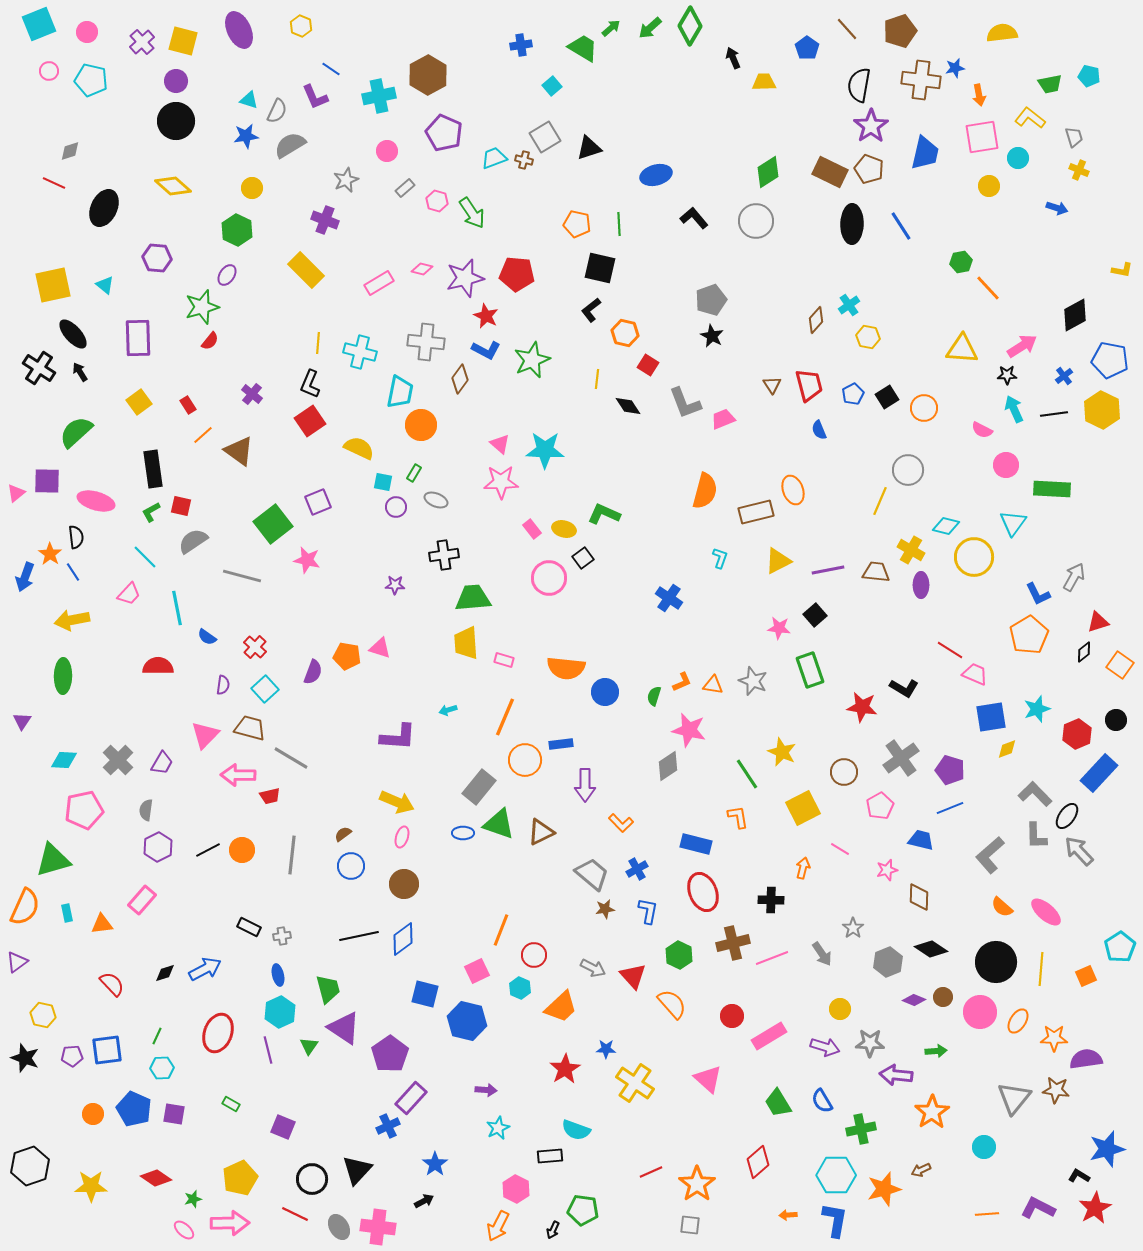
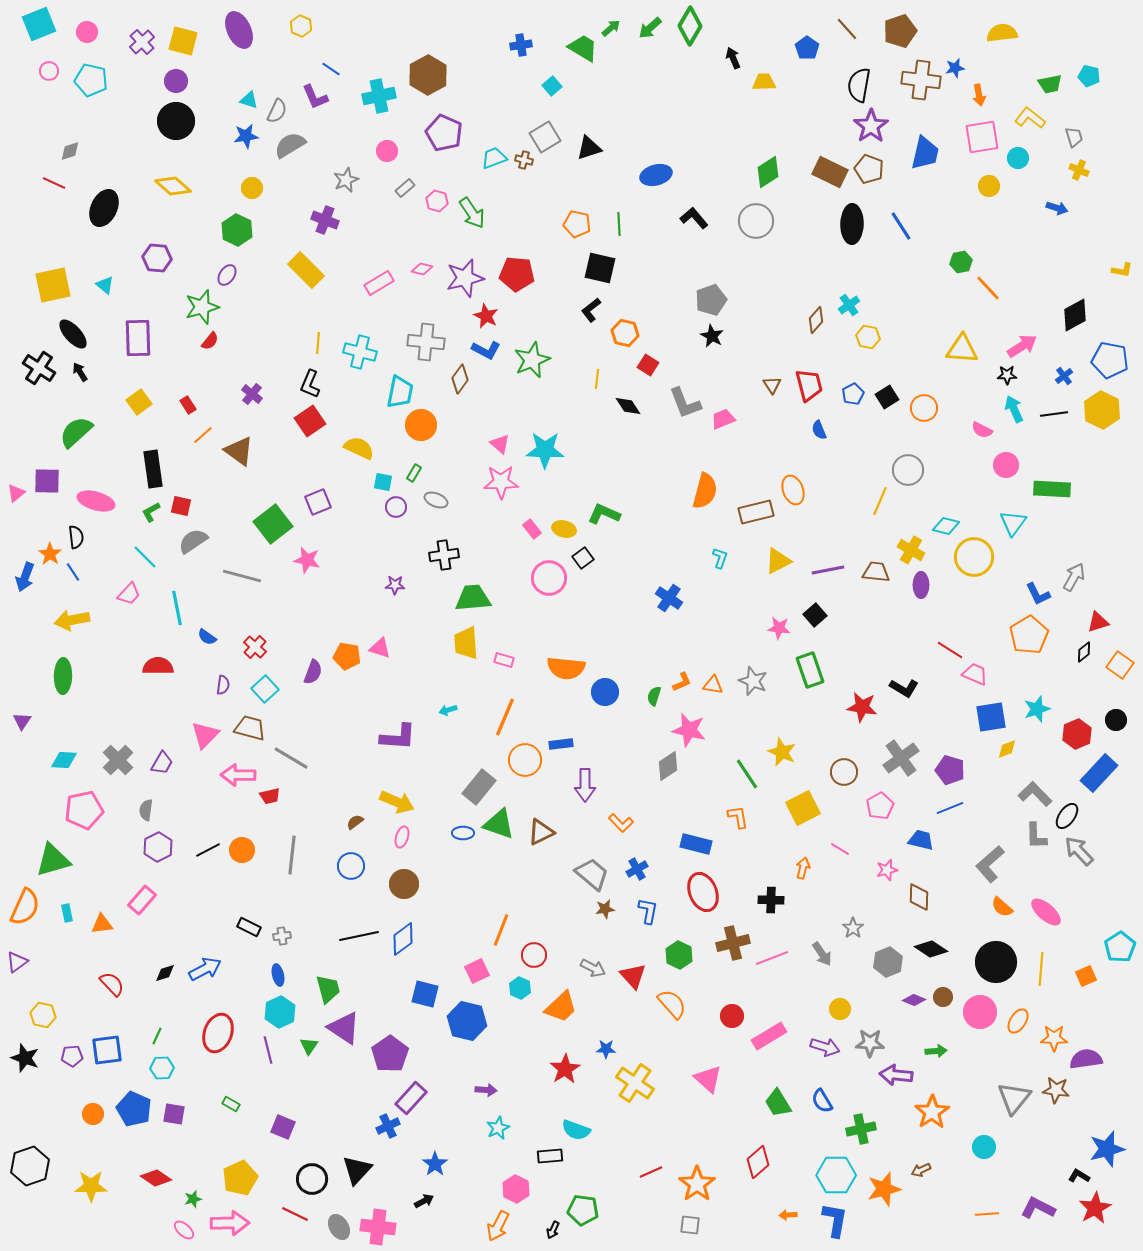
brown semicircle at (343, 834): moved 12 px right, 12 px up
gray L-shape at (990, 855): moved 9 px down
